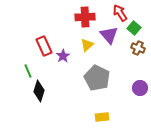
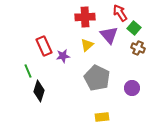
purple star: rotated 24 degrees clockwise
purple circle: moved 8 px left
